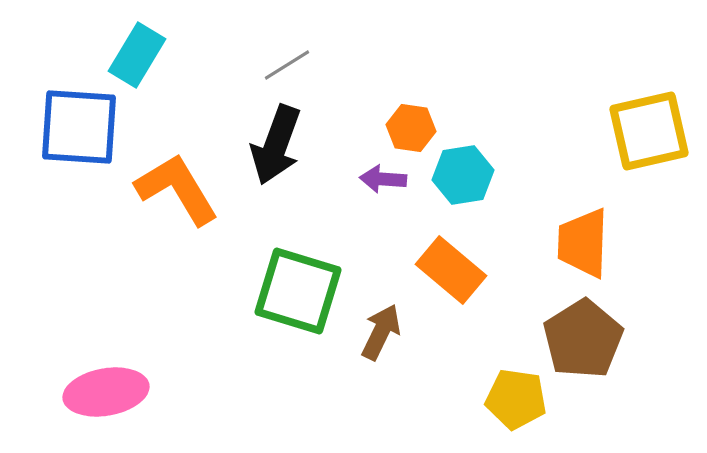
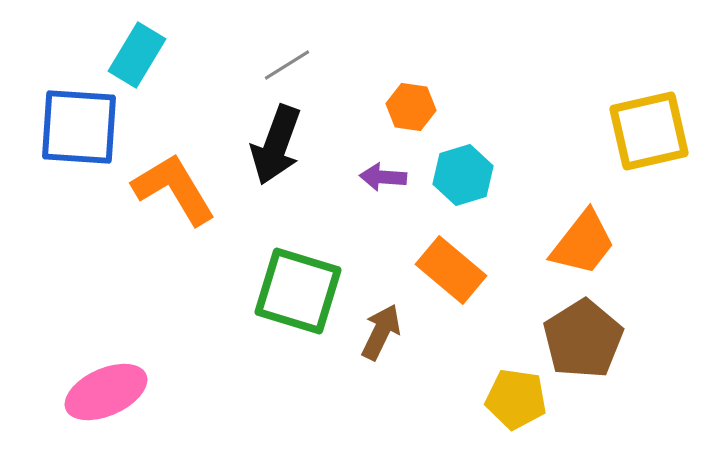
orange hexagon: moved 21 px up
cyan hexagon: rotated 8 degrees counterclockwise
purple arrow: moved 2 px up
orange L-shape: moved 3 px left
orange trapezoid: rotated 144 degrees counterclockwise
pink ellipse: rotated 14 degrees counterclockwise
